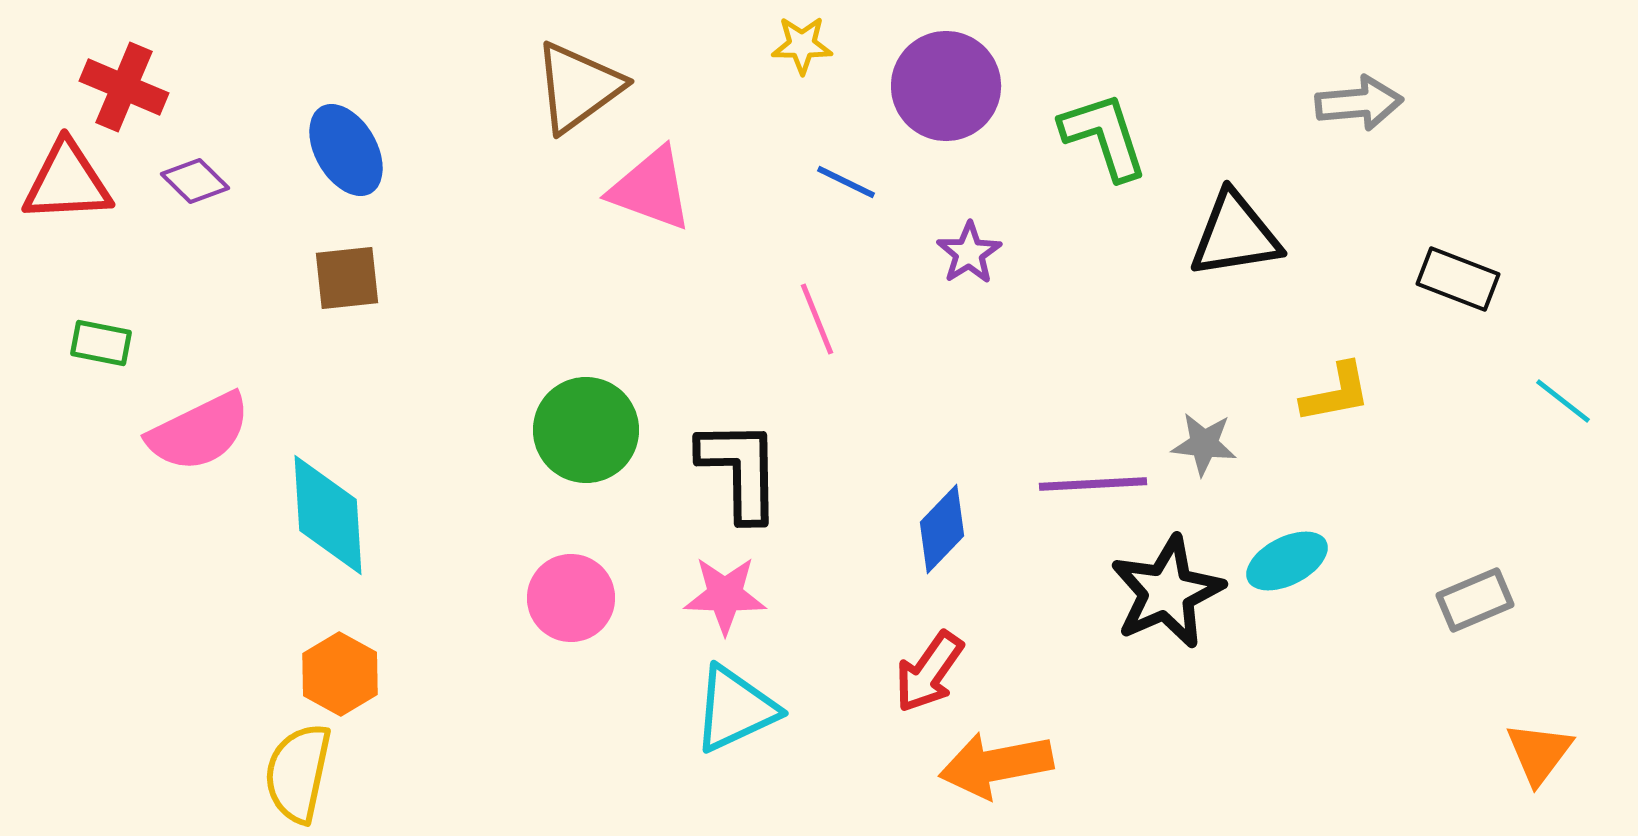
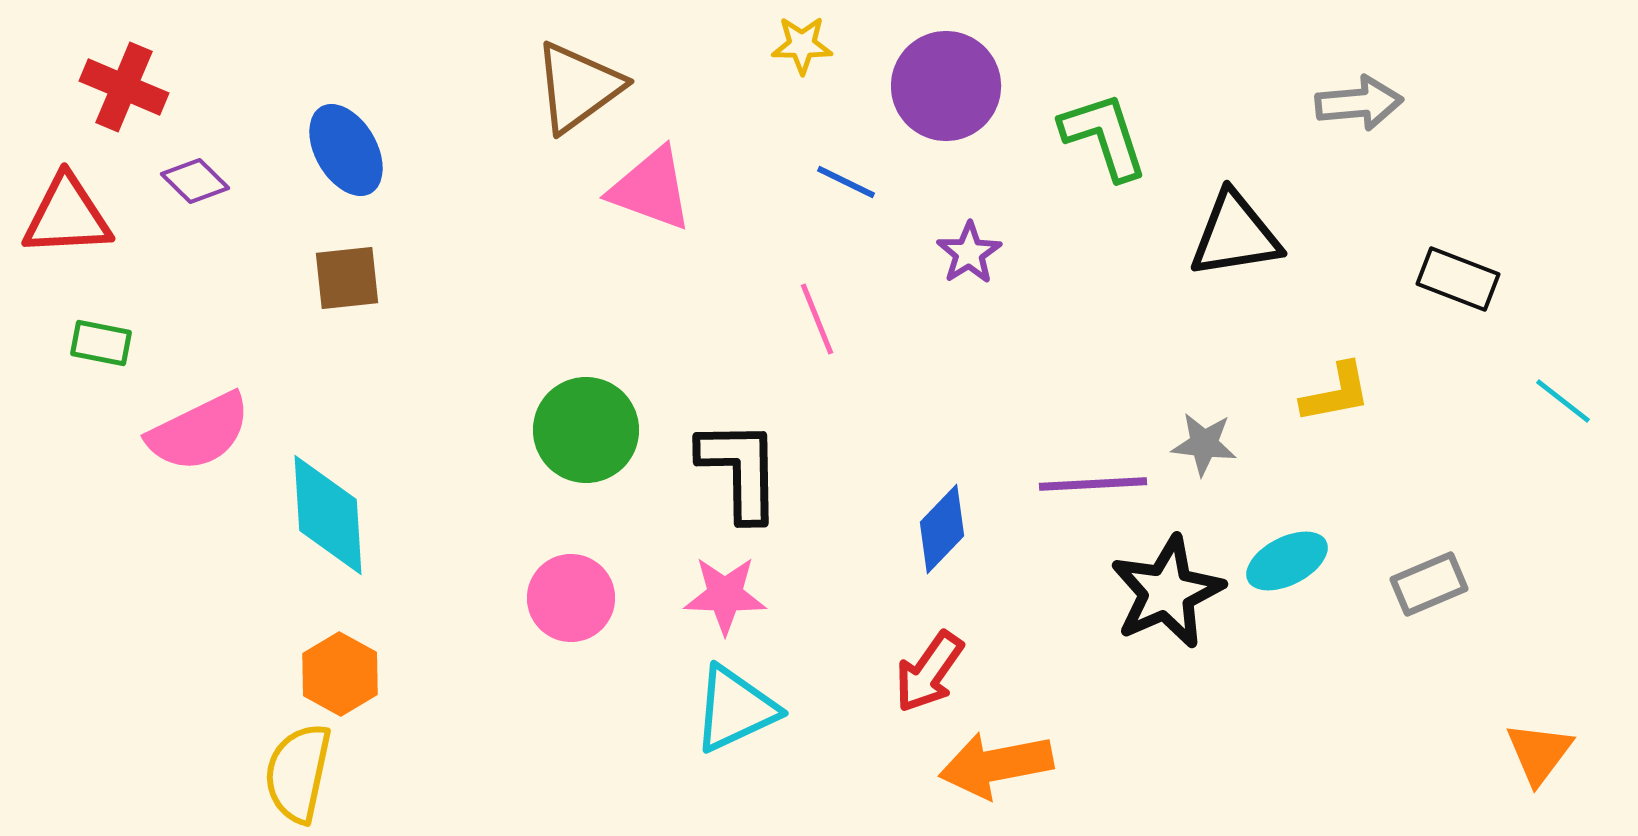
red triangle: moved 34 px down
gray rectangle: moved 46 px left, 16 px up
